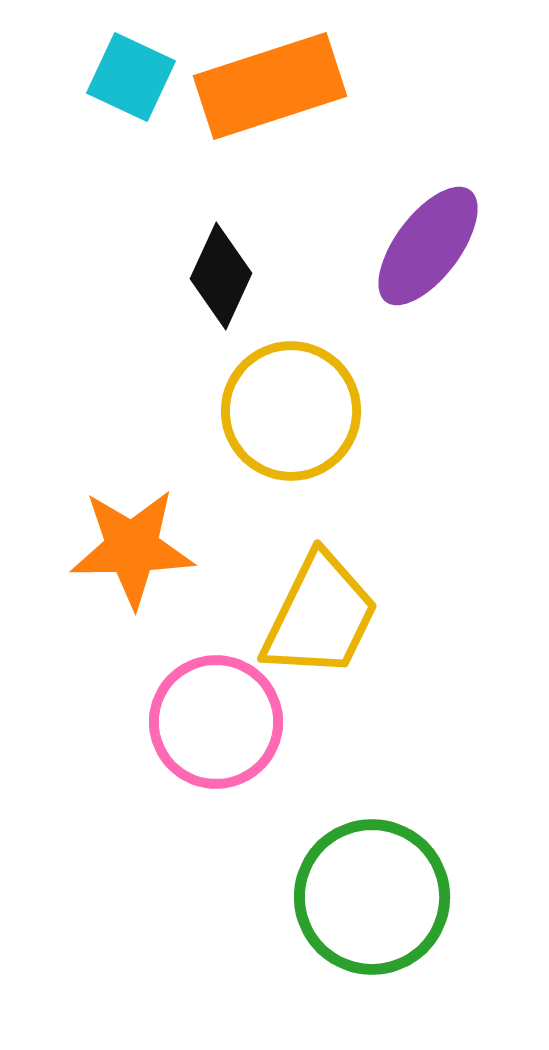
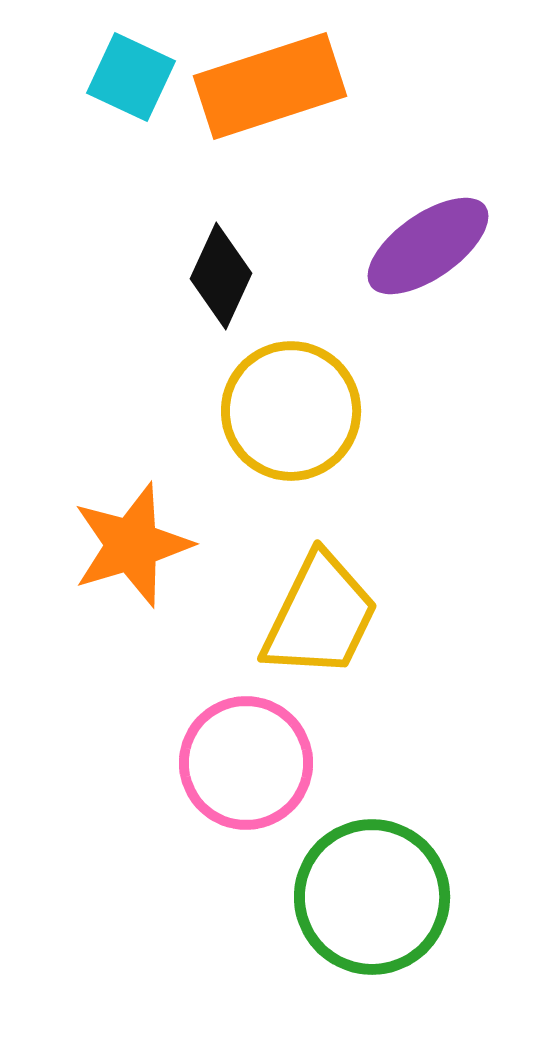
purple ellipse: rotated 18 degrees clockwise
orange star: moved 3 px up; rotated 16 degrees counterclockwise
pink circle: moved 30 px right, 41 px down
